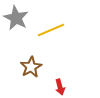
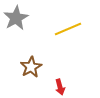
gray star: rotated 15 degrees clockwise
yellow line: moved 17 px right, 1 px up
